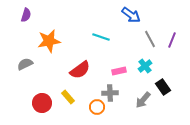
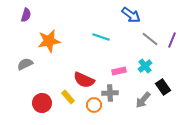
gray line: rotated 24 degrees counterclockwise
red semicircle: moved 4 px right, 10 px down; rotated 60 degrees clockwise
orange circle: moved 3 px left, 2 px up
